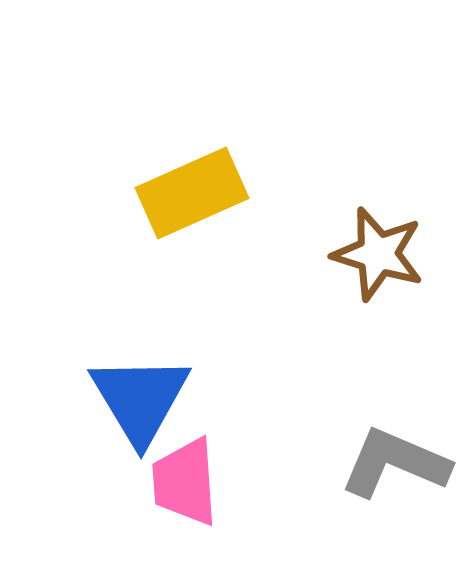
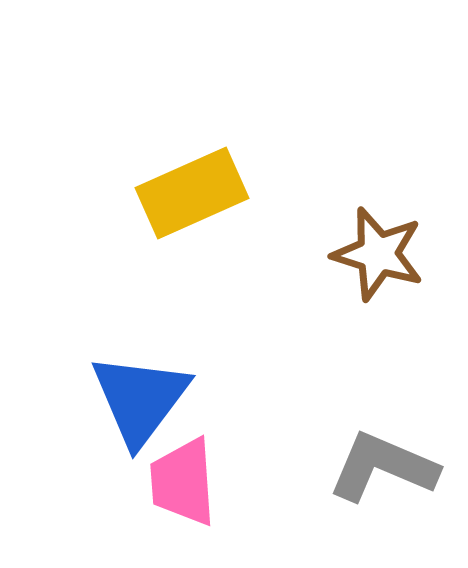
blue triangle: rotated 8 degrees clockwise
gray L-shape: moved 12 px left, 4 px down
pink trapezoid: moved 2 px left
